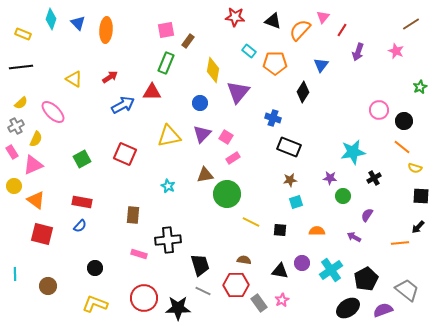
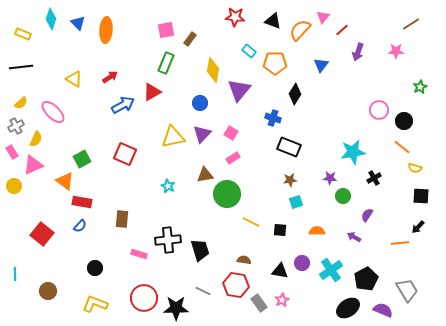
red line at (342, 30): rotated 16 degrees clockwise
brown rectangle at (188, 41): moved 2 px right, 2 px up
pink star at (396, 51): rotated 21 degrees counterclockwise
red triangle at (152, 92): rotated 30 degrees counterclockwise
purple triangle at (238, 92): moved 1 px right, 2 px up
black diamond at (303, 92): moved 8 px left, 2 px down
yellow triangle at (169, 136): moved 4 px right, 1 px down
pink square at (226, 137): moved 5 px right, 4 px up
orange triangle at (36, 200): moved 29 px right, 19 px up
brown rectangle at (133, 215): moved 11 px left, 4 px down
red square at (42, 234): rotated 25 degrees clockwise
black trapezoid at (200, 265): moved 15 px up
red hexagon at (236, 285): rotated 10 degrees clockwise
brown circle at (48, 286): moved 5 px down
gray trapezoid at (407, 290): rotated 20 degrees clockwise
black star at (178, 308): moved 2 px left
purple semicircle at (383, 310): rotated 42 degrees clockwise
